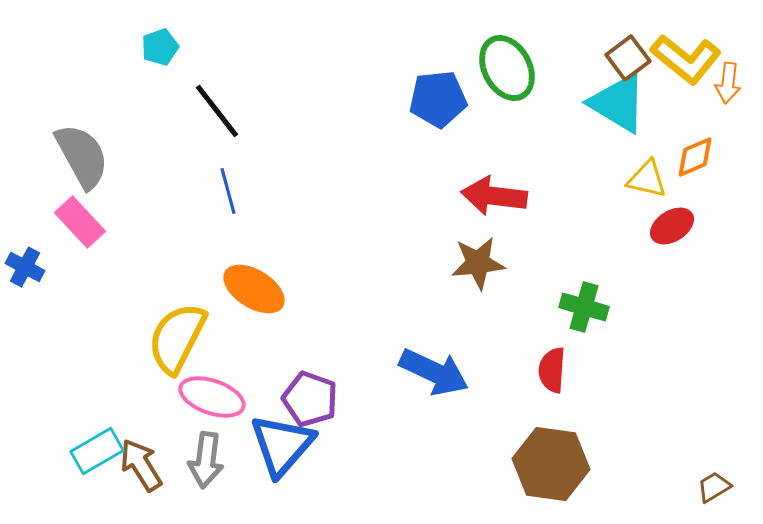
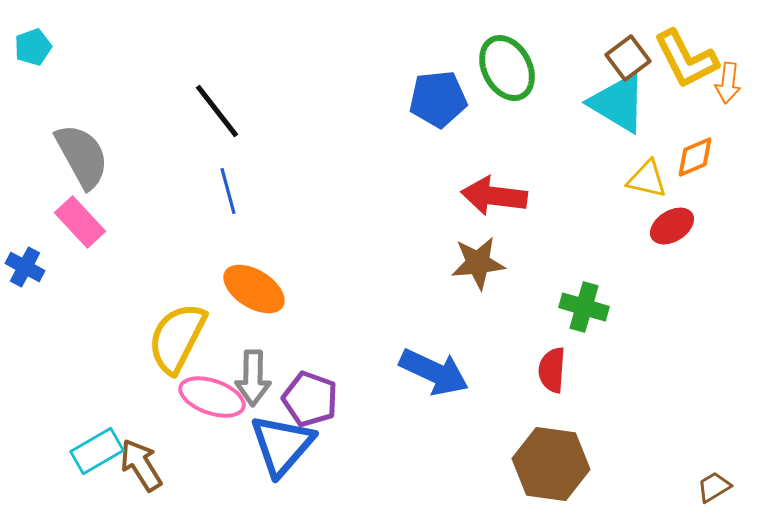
cyan pentagon: moved 127 px left
yellow L-shape: rotated 24 degrees clockwise
gray arrow: moved 47 px right, 82 px up; rotated 6 degrees counterclockwise
